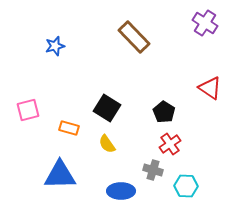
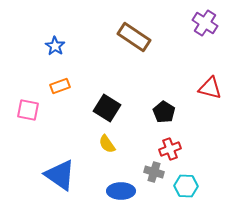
brown rectangle: rotated 12 degrees counterclockwise
blue star: rotated 24 degrees counterclockwise
red triangle: rotated 20 degrees counterclockwise
pink square: rotated 25 degrees clockwise
orange rectangle: moved 9 px left, 42 px up; rotated 36 degrees counterclockwise
red cross: moved 5 px down; rotated 15 degrees clockwise
gray cross: moved 1 px right, 2 px down
blue triangle: rotated 36 degrees clockwise
